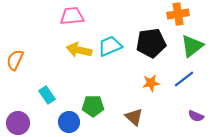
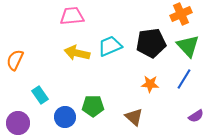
orange cross: moved 3 px right; rotated 15 degrees counterclockwise
green triangle: moved 4 px left; rotated 35 degrees counterclockwise
yellow arrow: moved 2 px left, 3 px down
blue line: rotated 20 degrees counterclockwise
orange star: moved 1 px left, 1 px down; rotated 12 degrees clockwise
cyan rectangle: moved 7 px left
purple semicircle: rotated 56 degrees counterclockwise
blue circle: moved 4 px left, 5 px up
